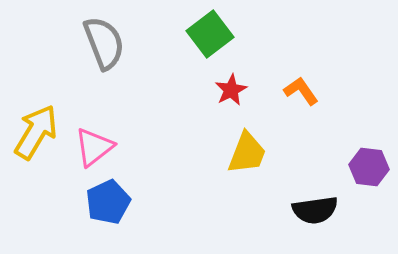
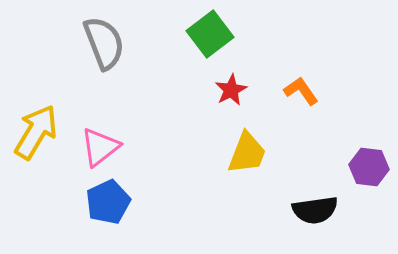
pink triangle: moved 6 px right
